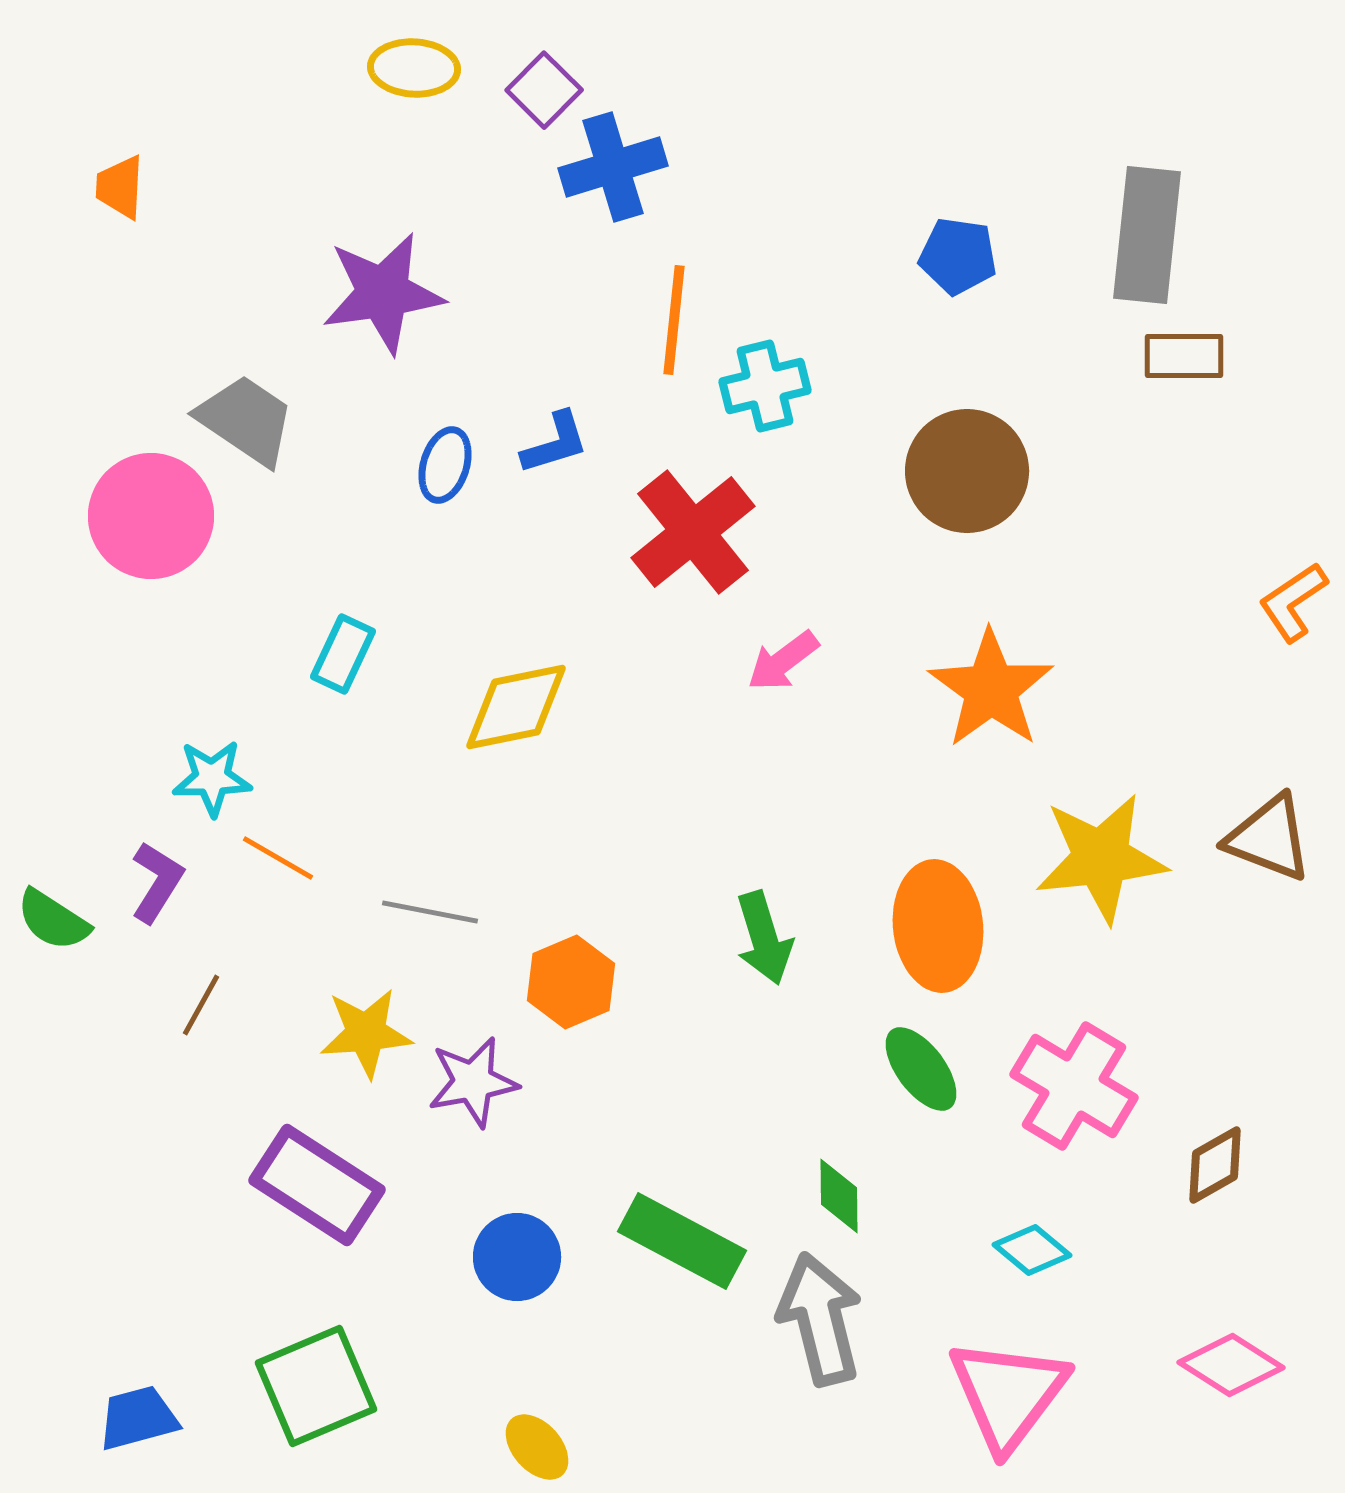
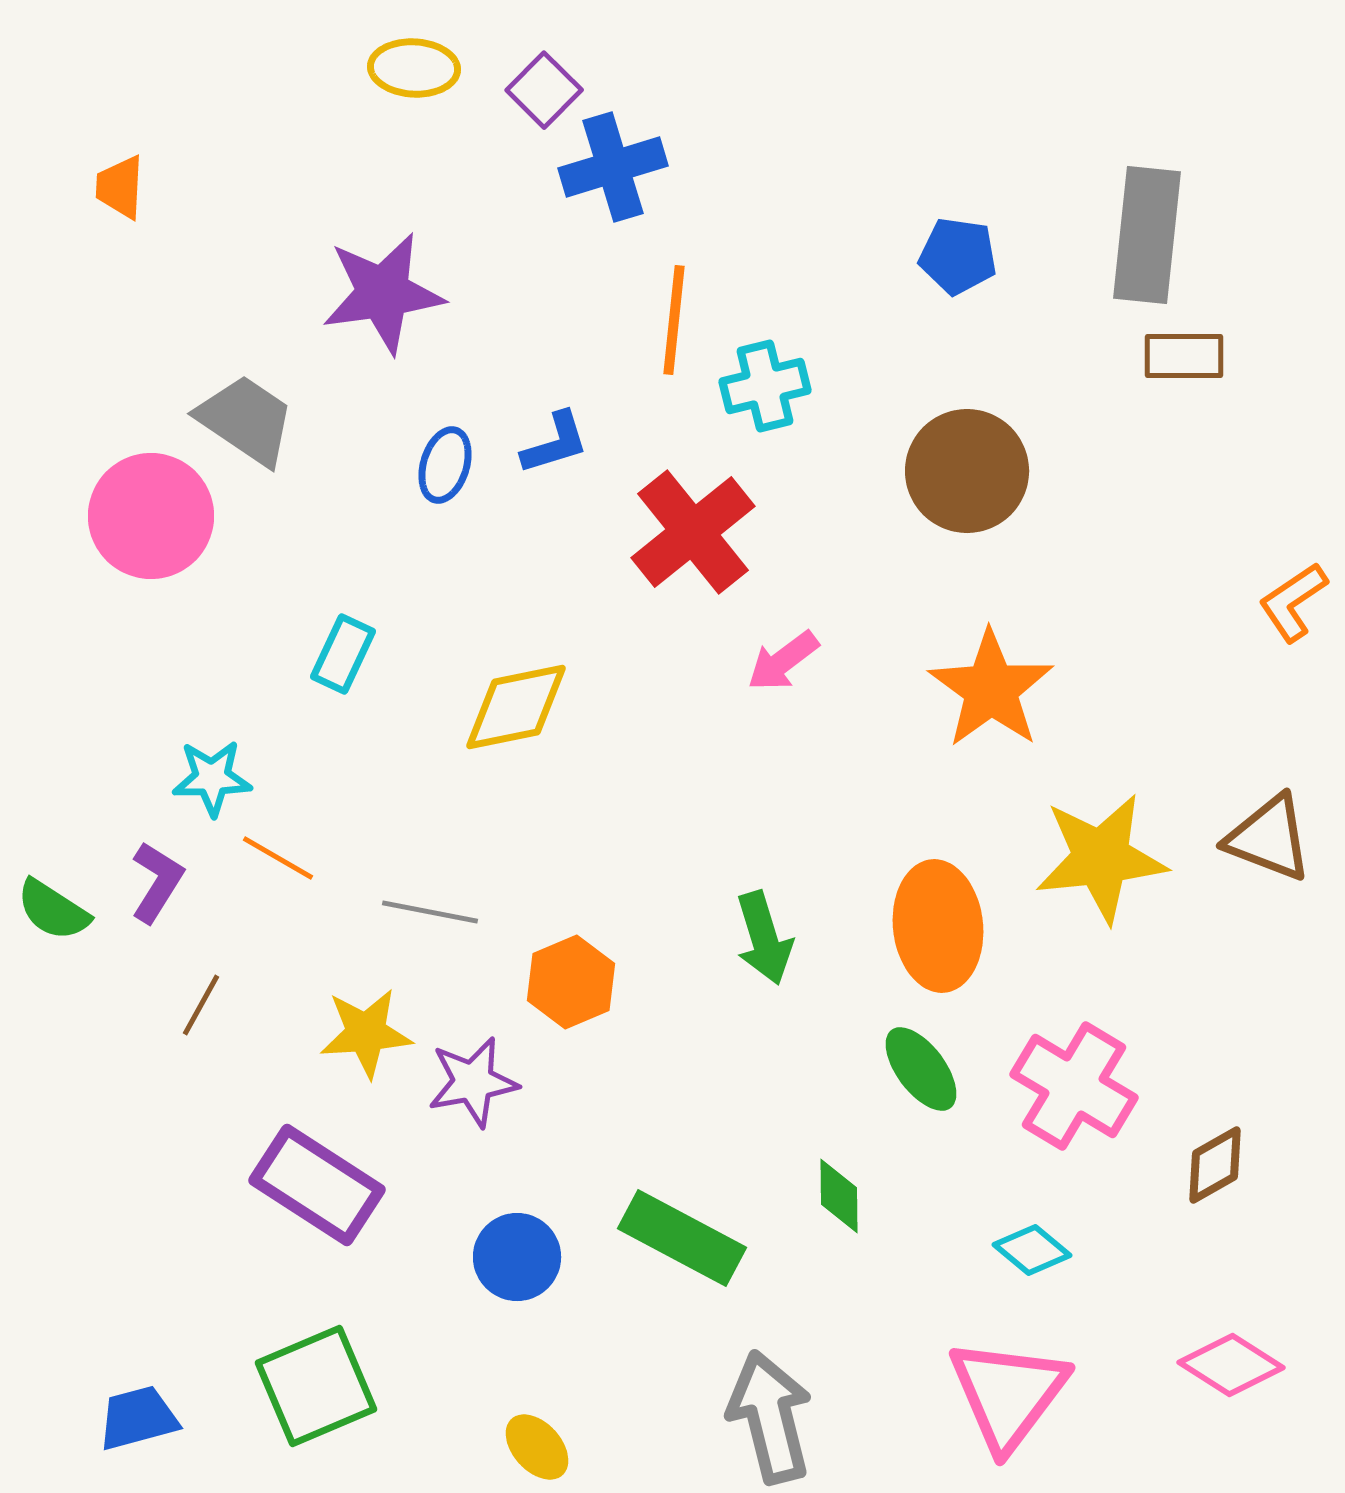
green semicircle at (53, 920): moved 10 px up
green rectangle at (682, 1241): moved 3 px up
gray arrow at (820, 1319): moved 50 px left, 98 px down
